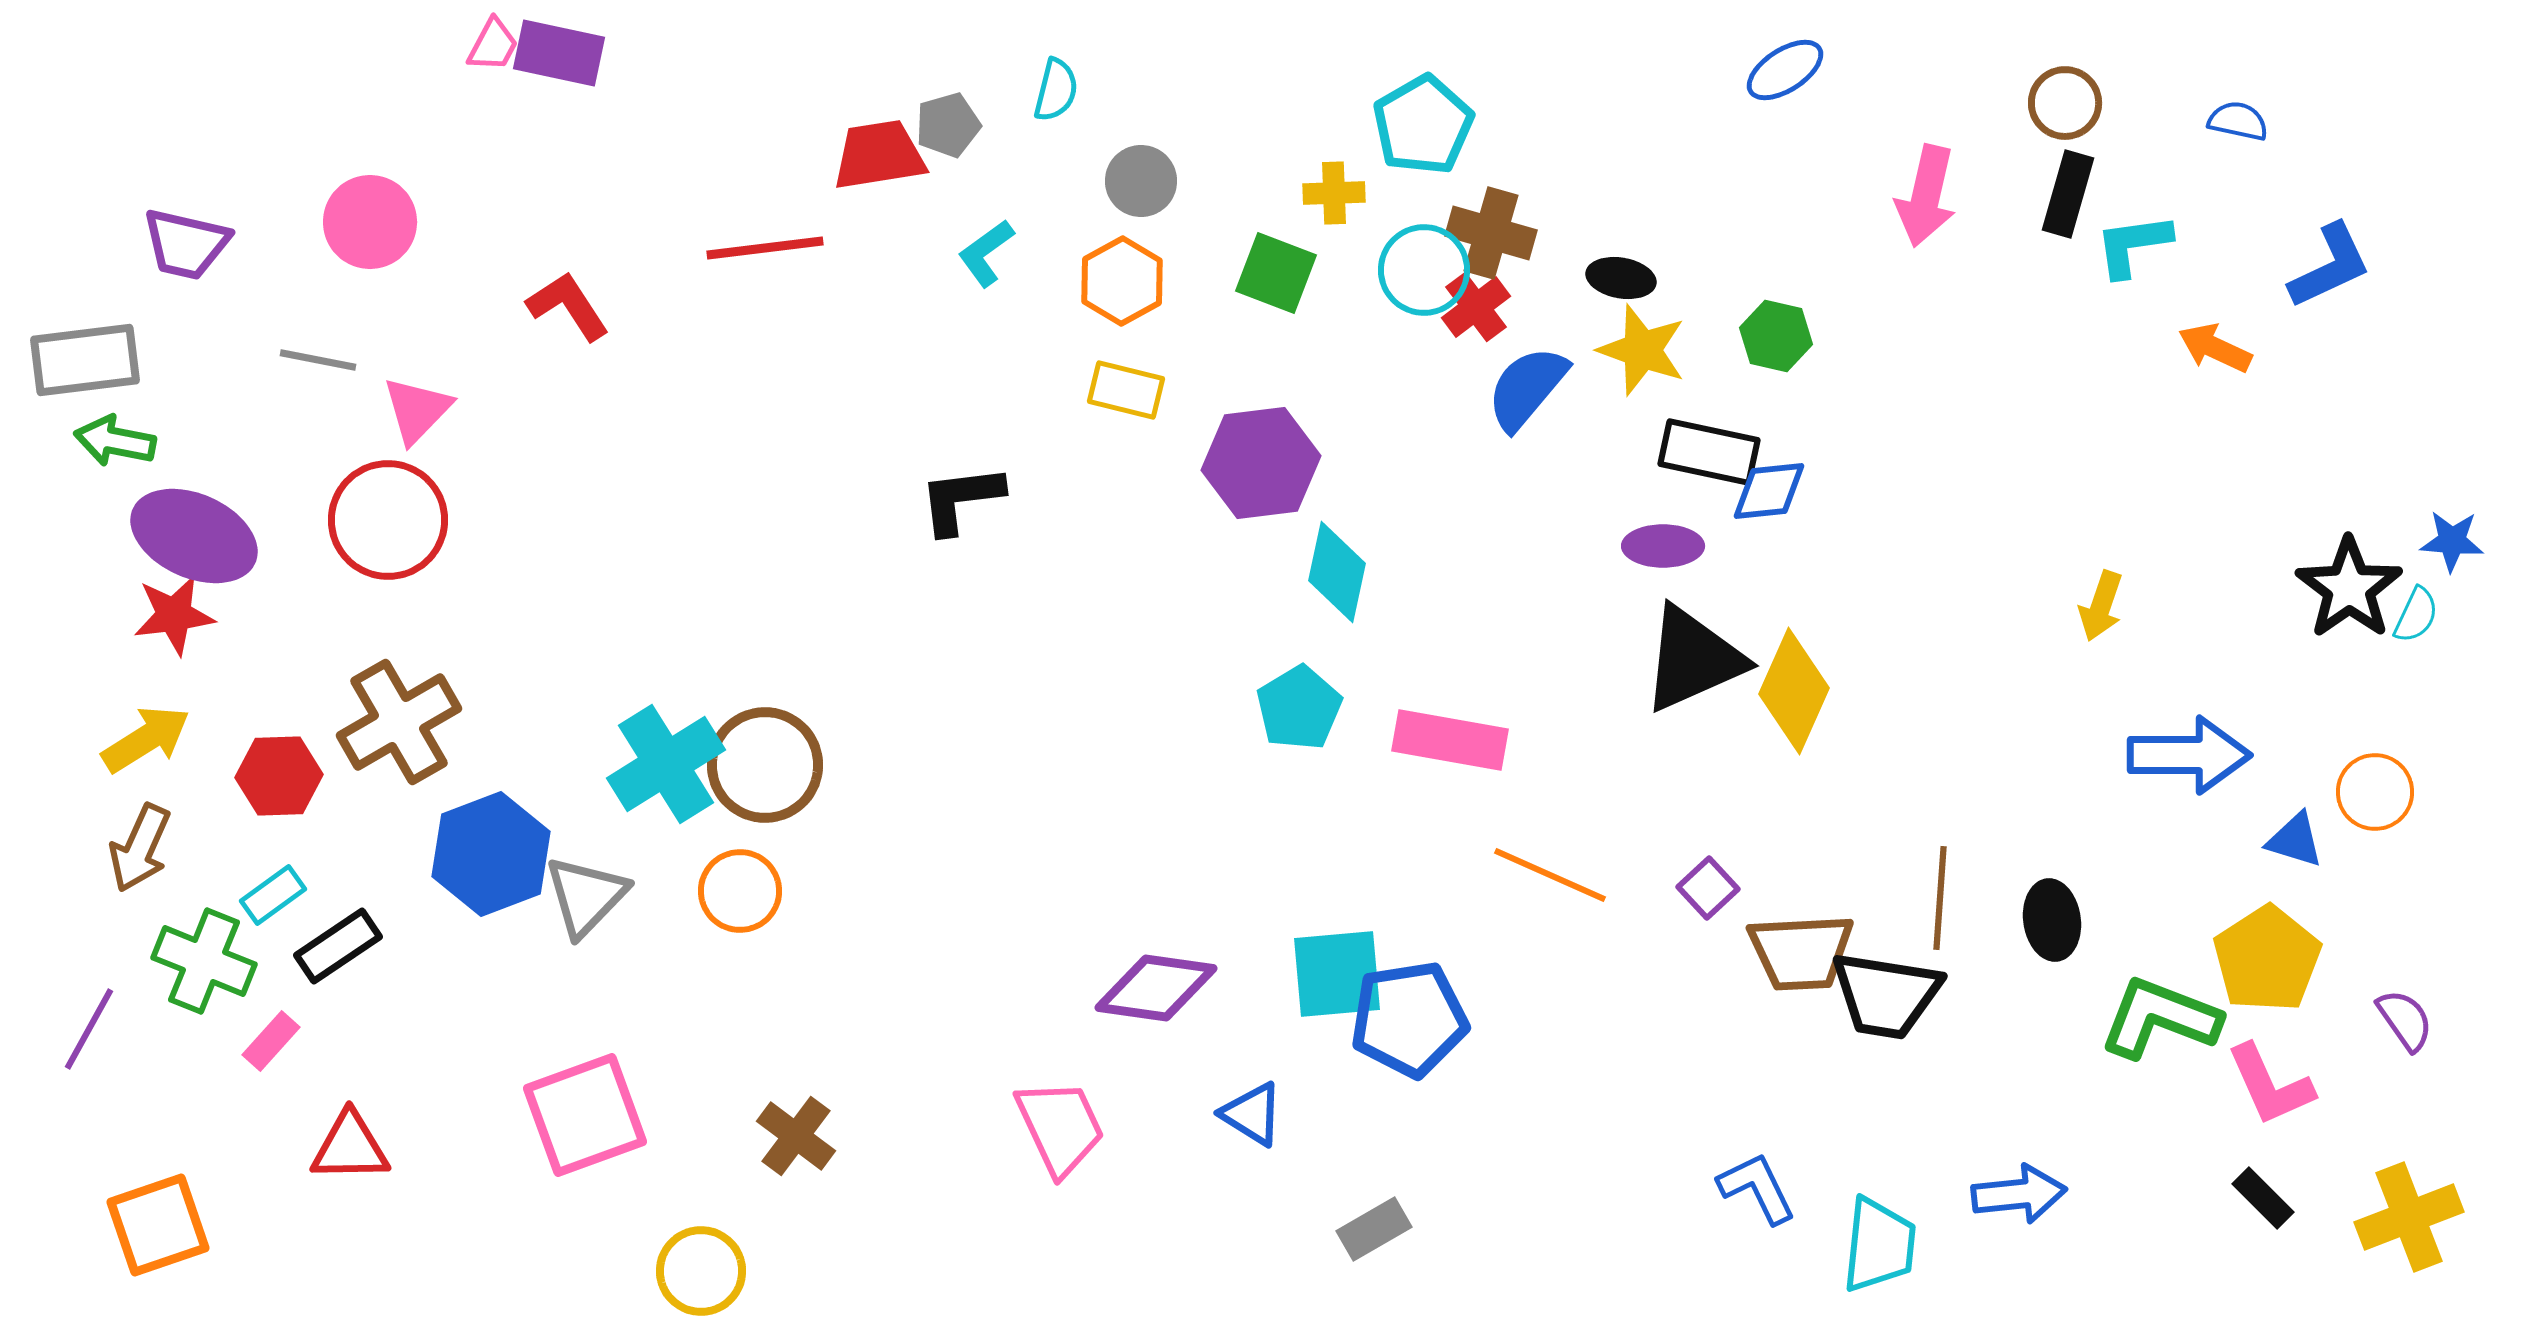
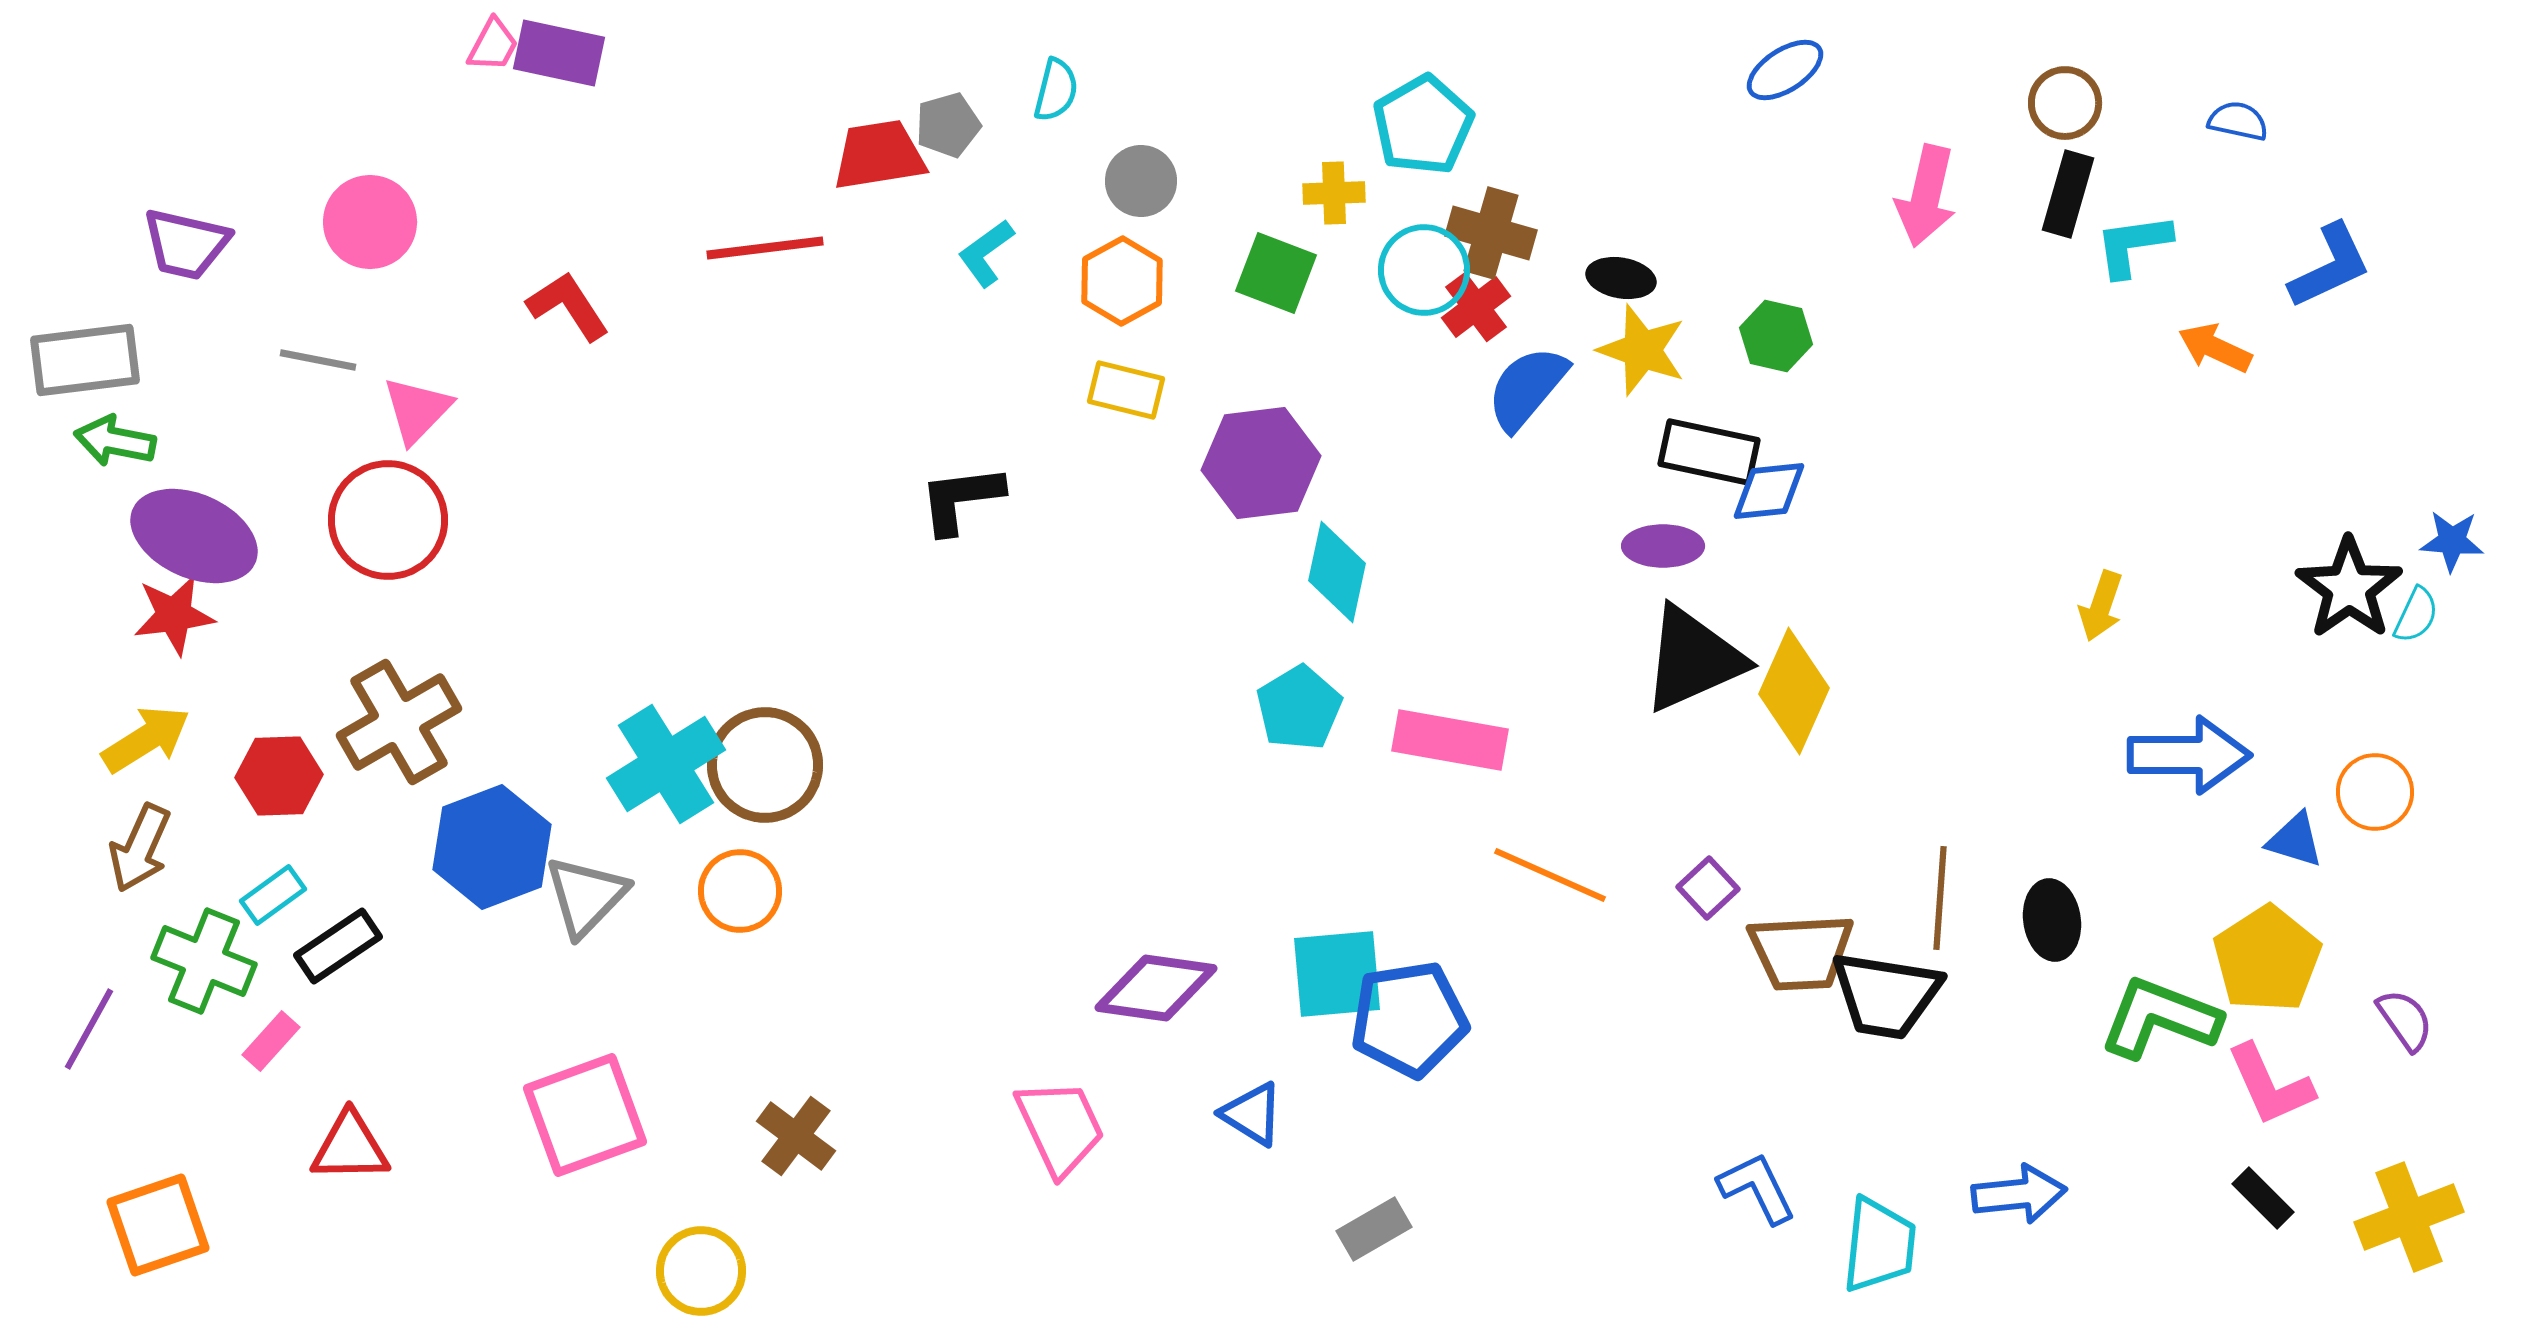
blue hexagon at (491, 854): moved 1 px right, 7 px up
